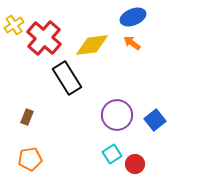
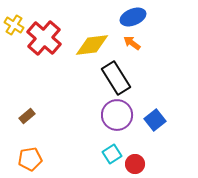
yellow cross: rotated 24 degrees counterclockwise
black rectangle: moved 49 px right
brown rectangle: moved 1 px up; rotated 28 degrees clockwise
